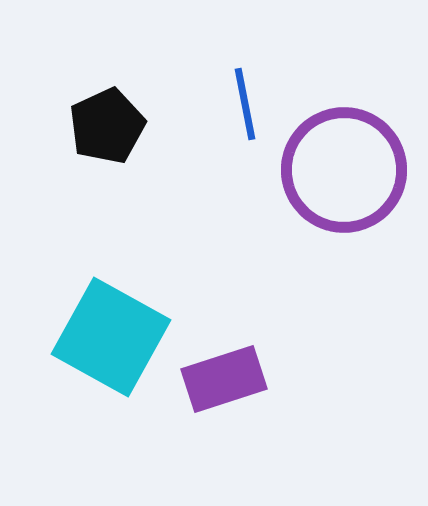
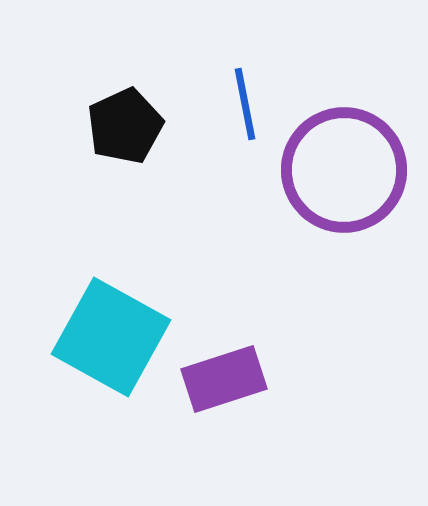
black pentagon: moved 18 px right
